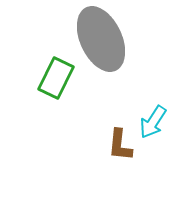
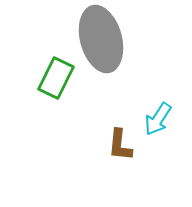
gray ellipse: rotated 10 degrees clockwise
cyan arrow: moved 5 px right, 3 px up
